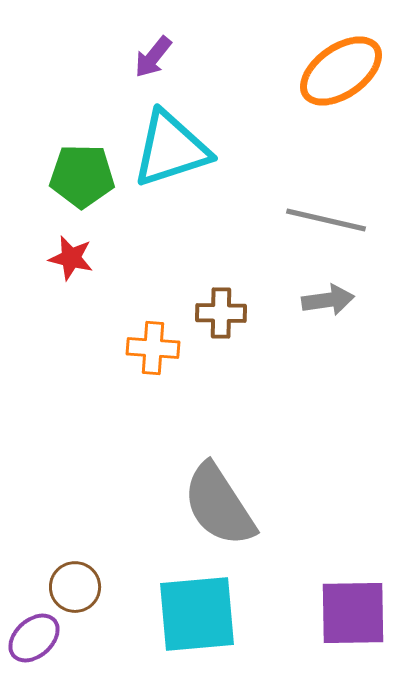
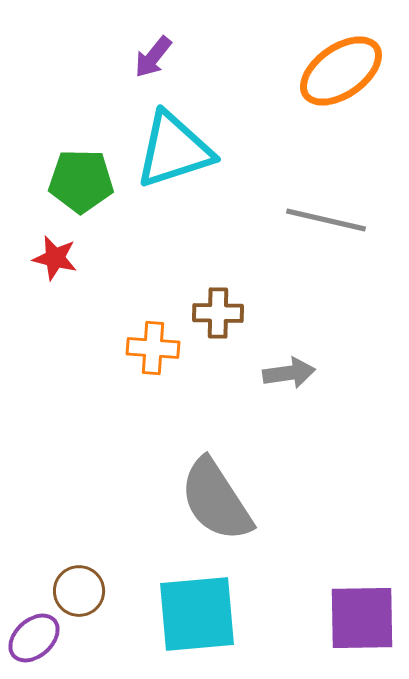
cyan triangle: moved 3 px right, 1 px down
green pentagon: moved 1 px left, 5 px down
red star: moved 16 px left
gray arrow: moved 39 px left, 73 px down
brown cross: moved 3 px left
gray semicircle: moved 3 px left, 5 px up
brown circle: moved 4 px right, 4 px down
purple square: moved 9 px right, 5 px down
